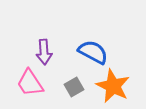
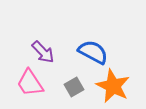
purple arrow: moved 1 px left; rotated 40 degrees counterclockwise
